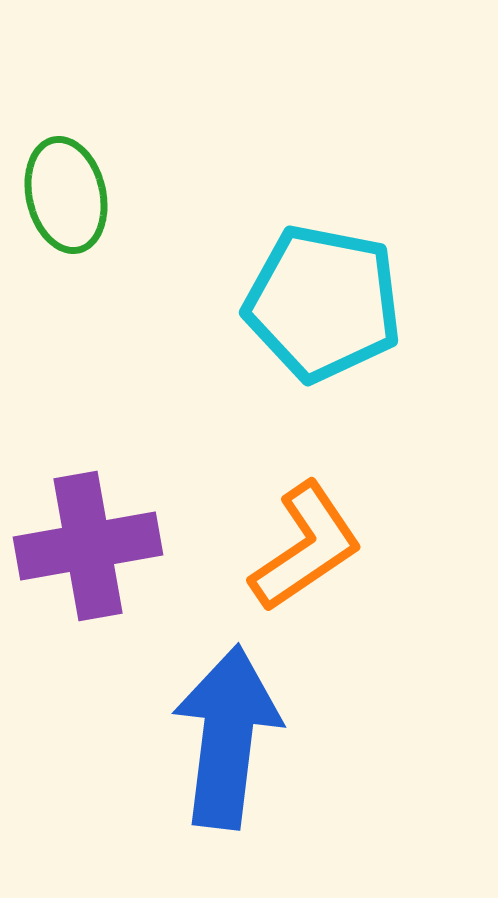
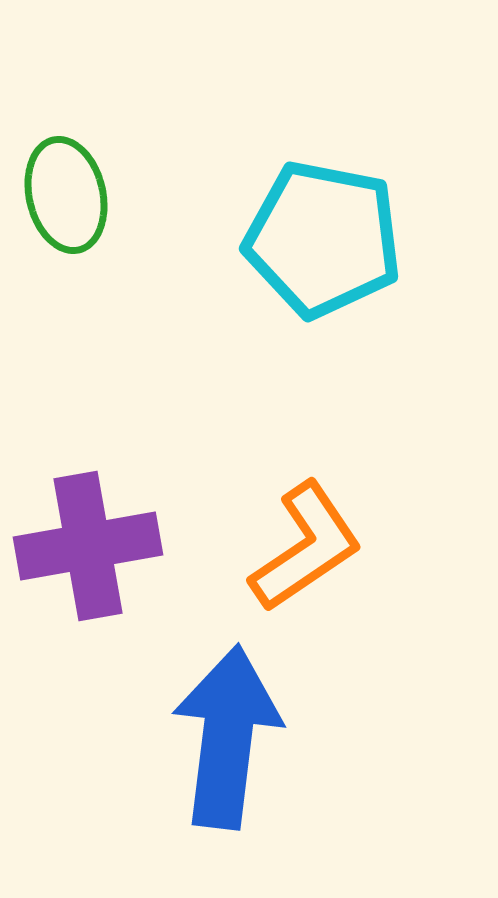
cyan pentagon: moved 64 px up
